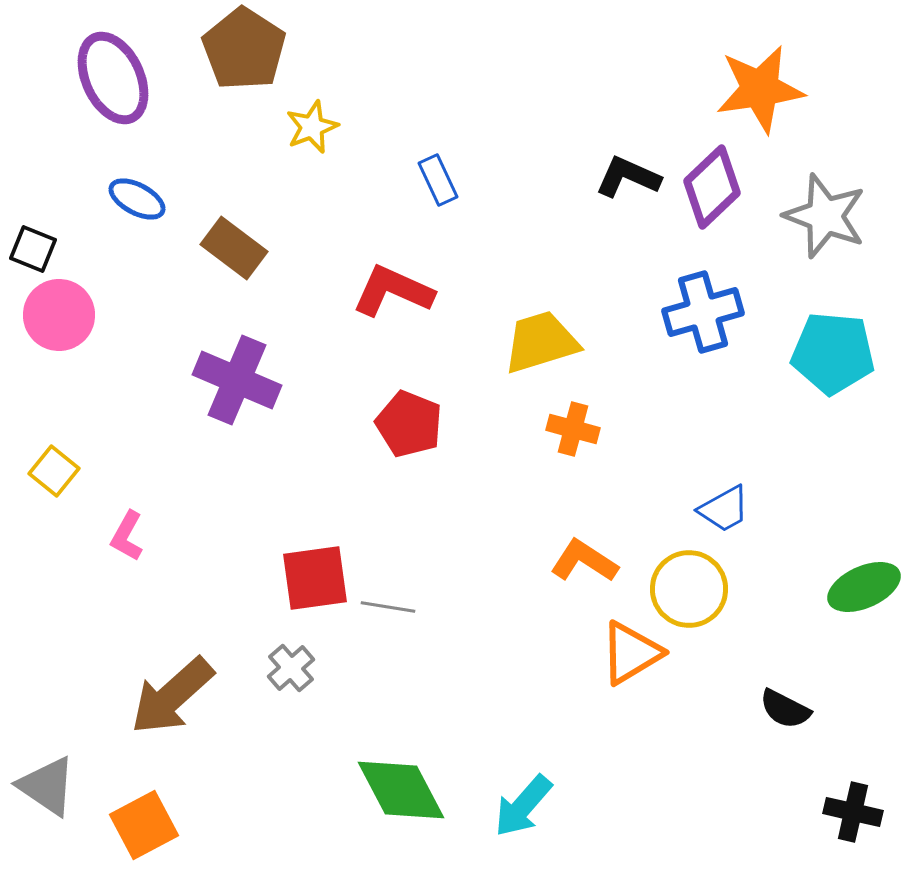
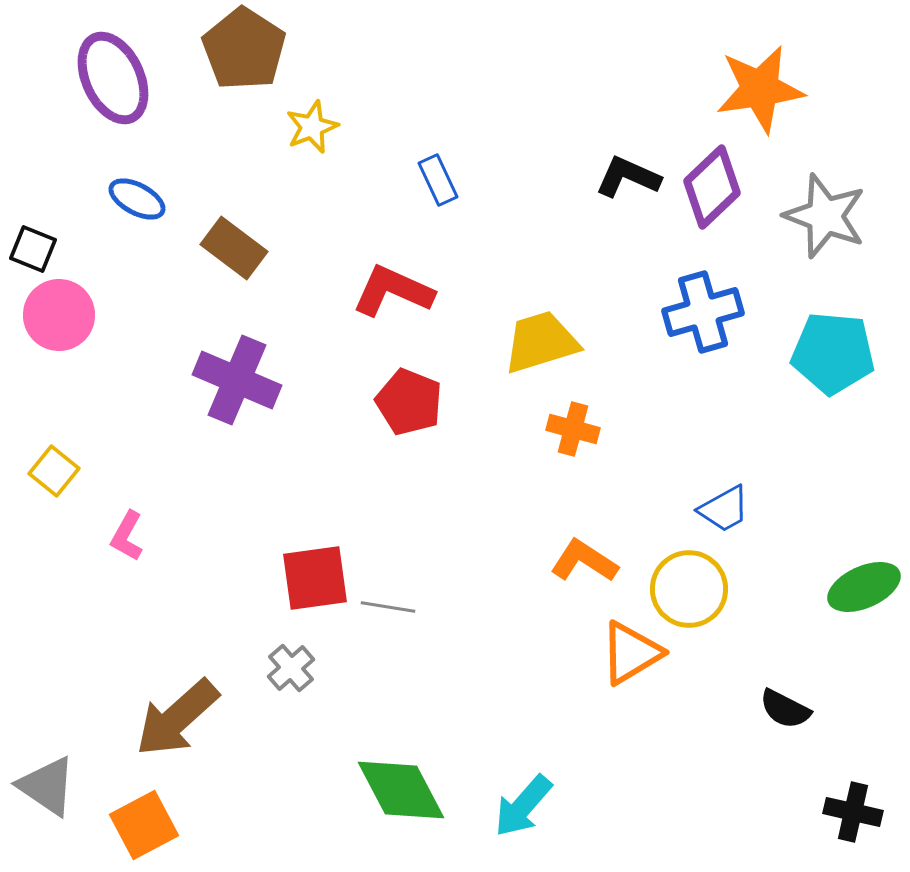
red pentagon: moved 22 px up
brown arrow: moved 5 px right, 22 px down
